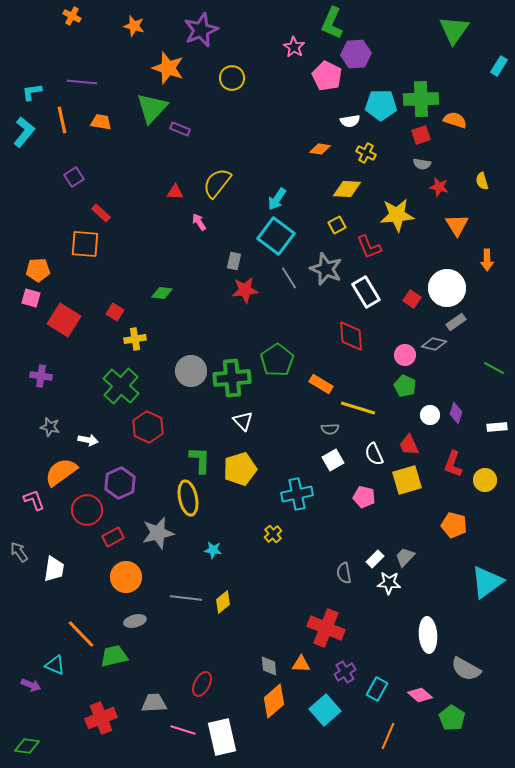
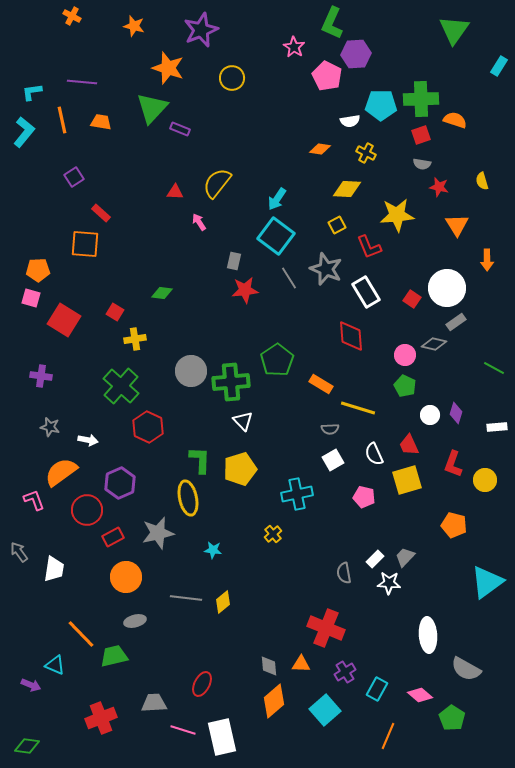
green cross at (232, 378): moved 1 px left, 4 px down
